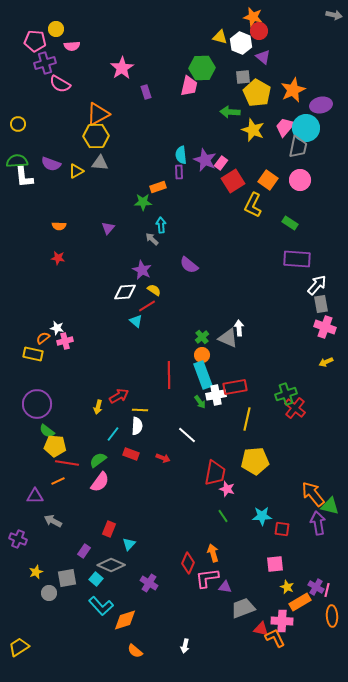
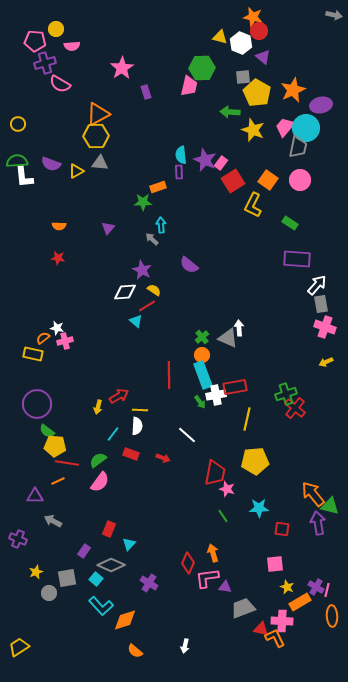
cyan star at (262, 516): moved 3 px left, 8 px up
